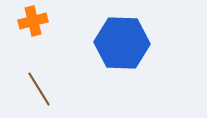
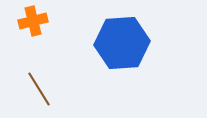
blue hexagon: rotated 6 degrees counterclockwise
